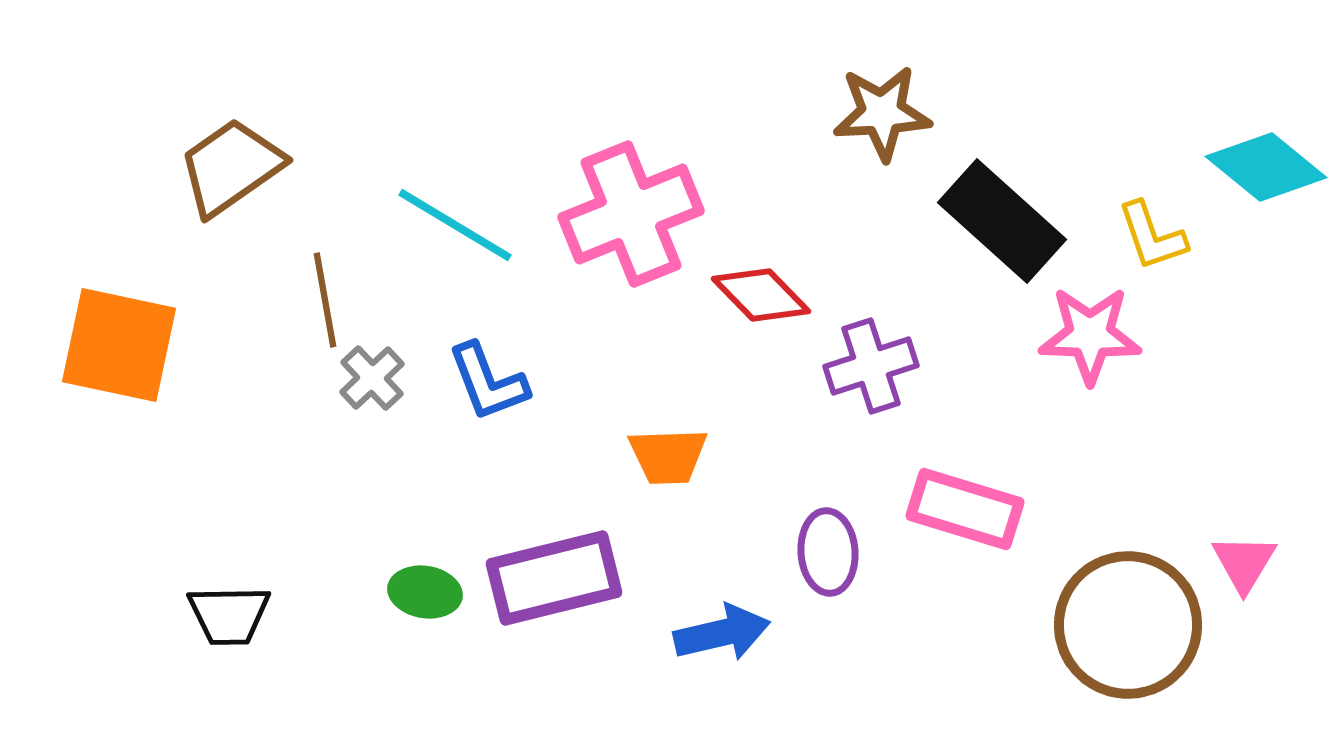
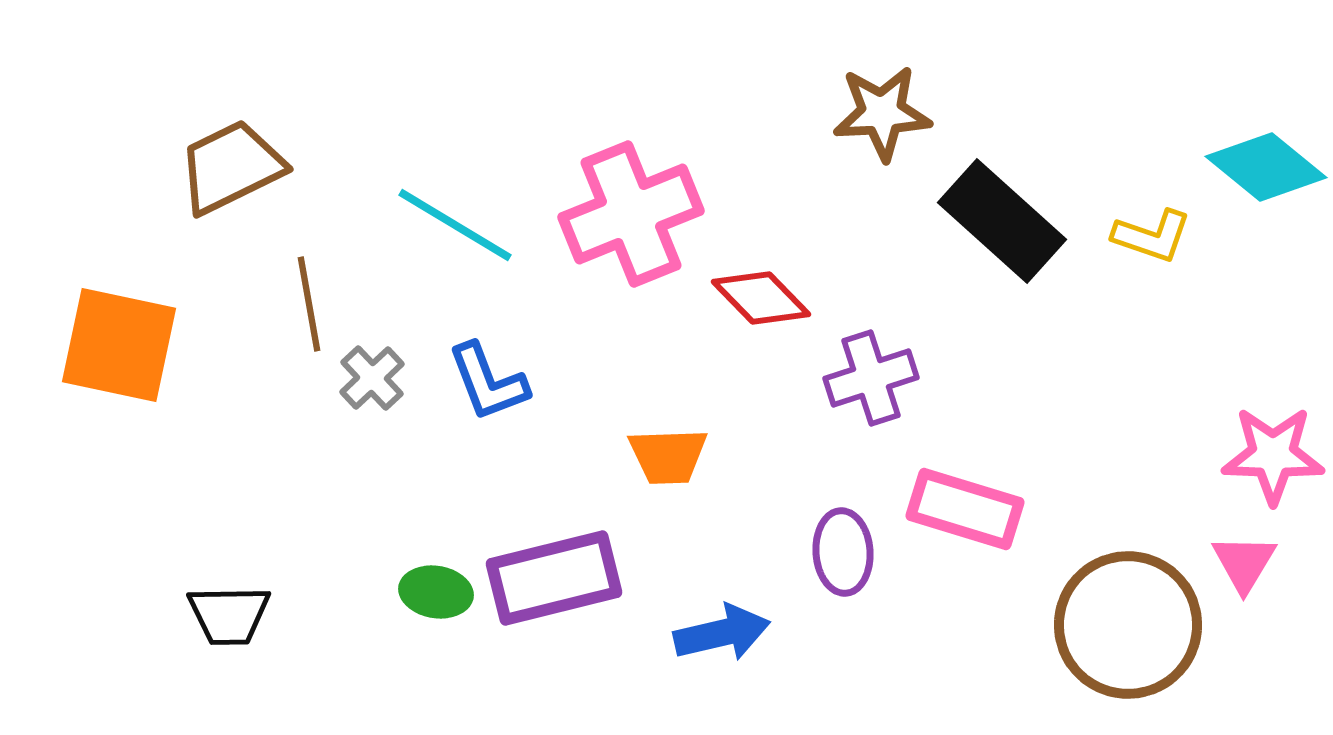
brown trapezoid: rotated 9 degrees clockwise
yellow L-shape: rotated 52 degrees counterclockwise
red diamond: moved 3 px down
brown line: moved 16 px left, 4 px down
pink star: moved 183 px right, 120 px down
purple cross: moved 12 px down
purple ellipse: moved 15 px right
green ellipse: moved 11 px right
